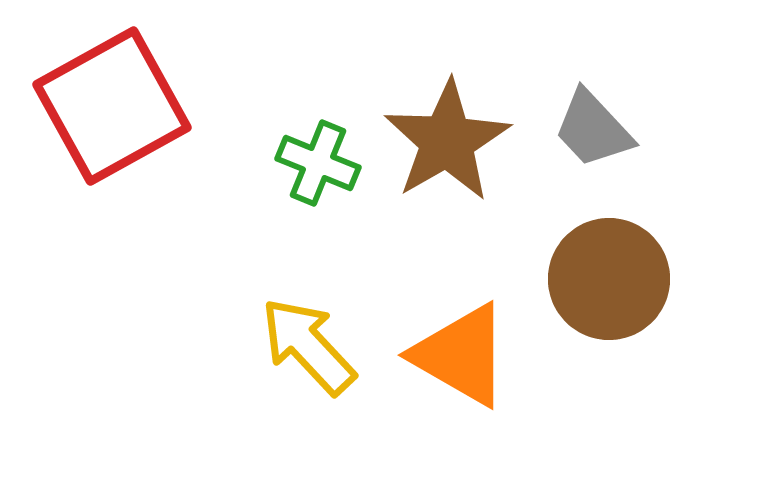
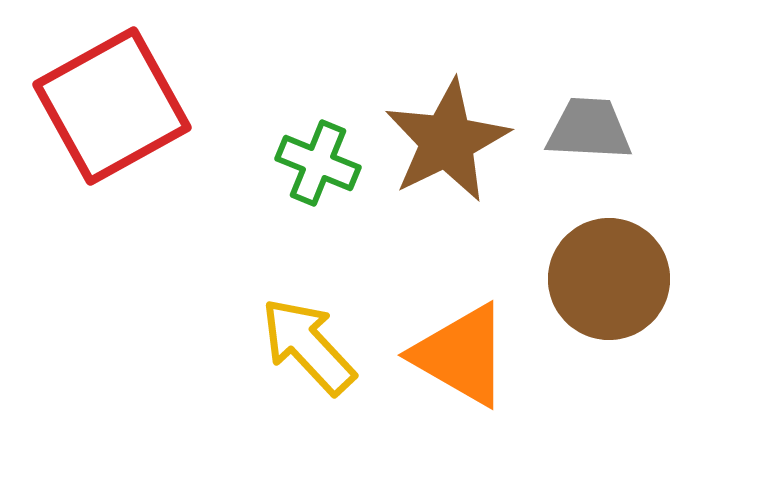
gray trapezoid: moved 4 px left; rotated 136 degrees clockwise
brown star: rotated 4 degrees clockwise
